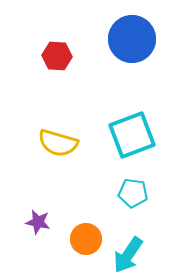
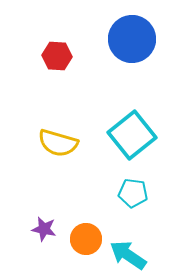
cyan square: rotated 18 degrees counterclockwise
purple star: moved 6 px right, 7 px down
cyan arrow: rotated 90 degrees clockwise
